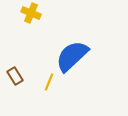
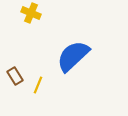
blue semicircle: moved 1 px right
yellow line: moved 11 px left, 3 px down
